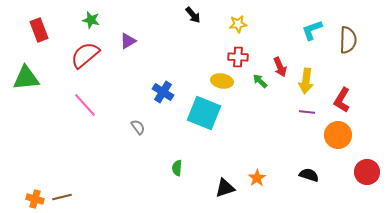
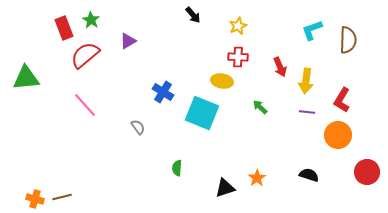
green star: rotated 18 degrees clockwise
yellow star: moved 2 px down; rotated 18 degrees counterclockwise
red rectangle: moved 25 px right, 2 px up
green arrow: moved 26 px down
cyan square: moved 2 px left
